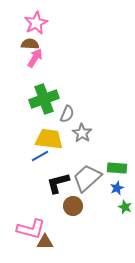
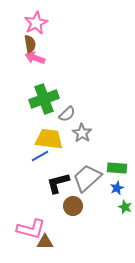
brown semicircle: rotated 78 degrees clockwise
pink arrow: rotated 102 degrees counterclockwise
gray semicircle: rotated 24 degrees clockwise
